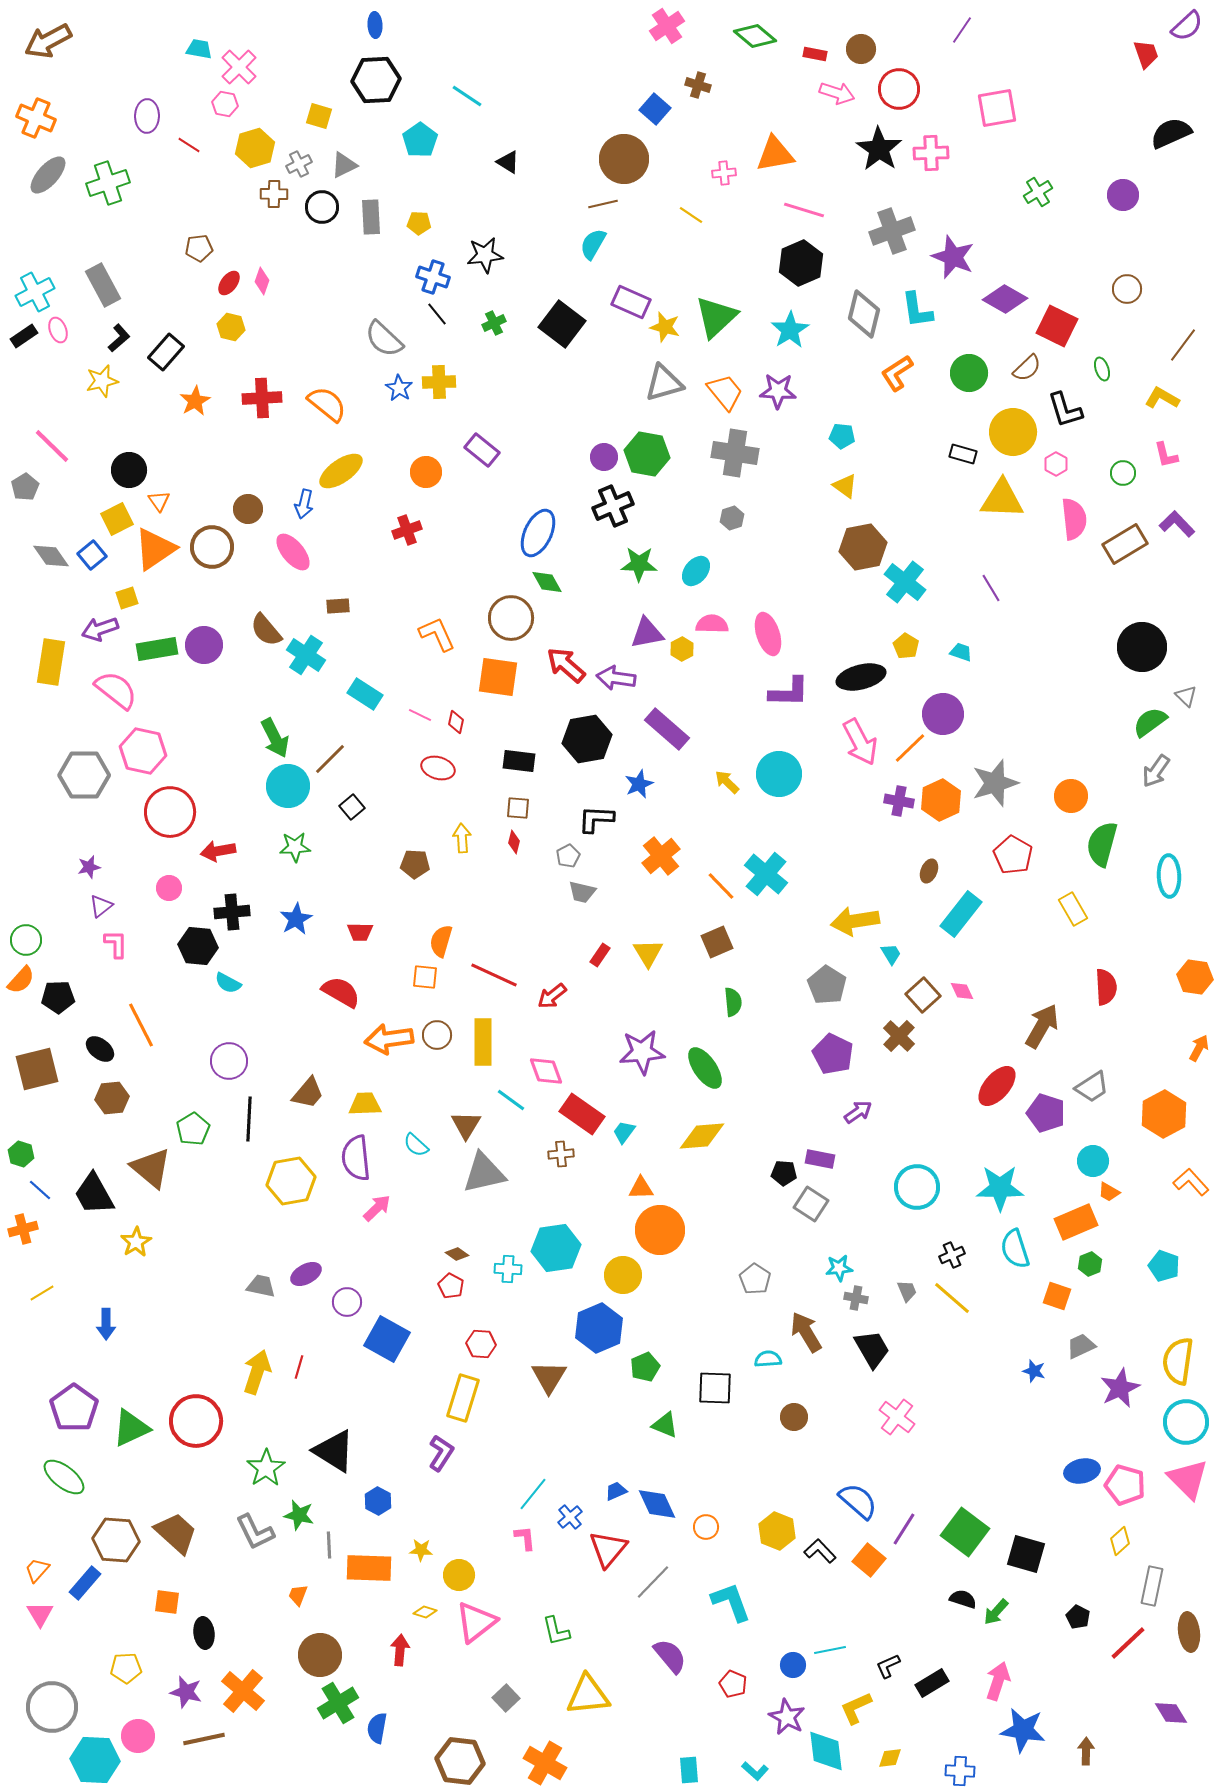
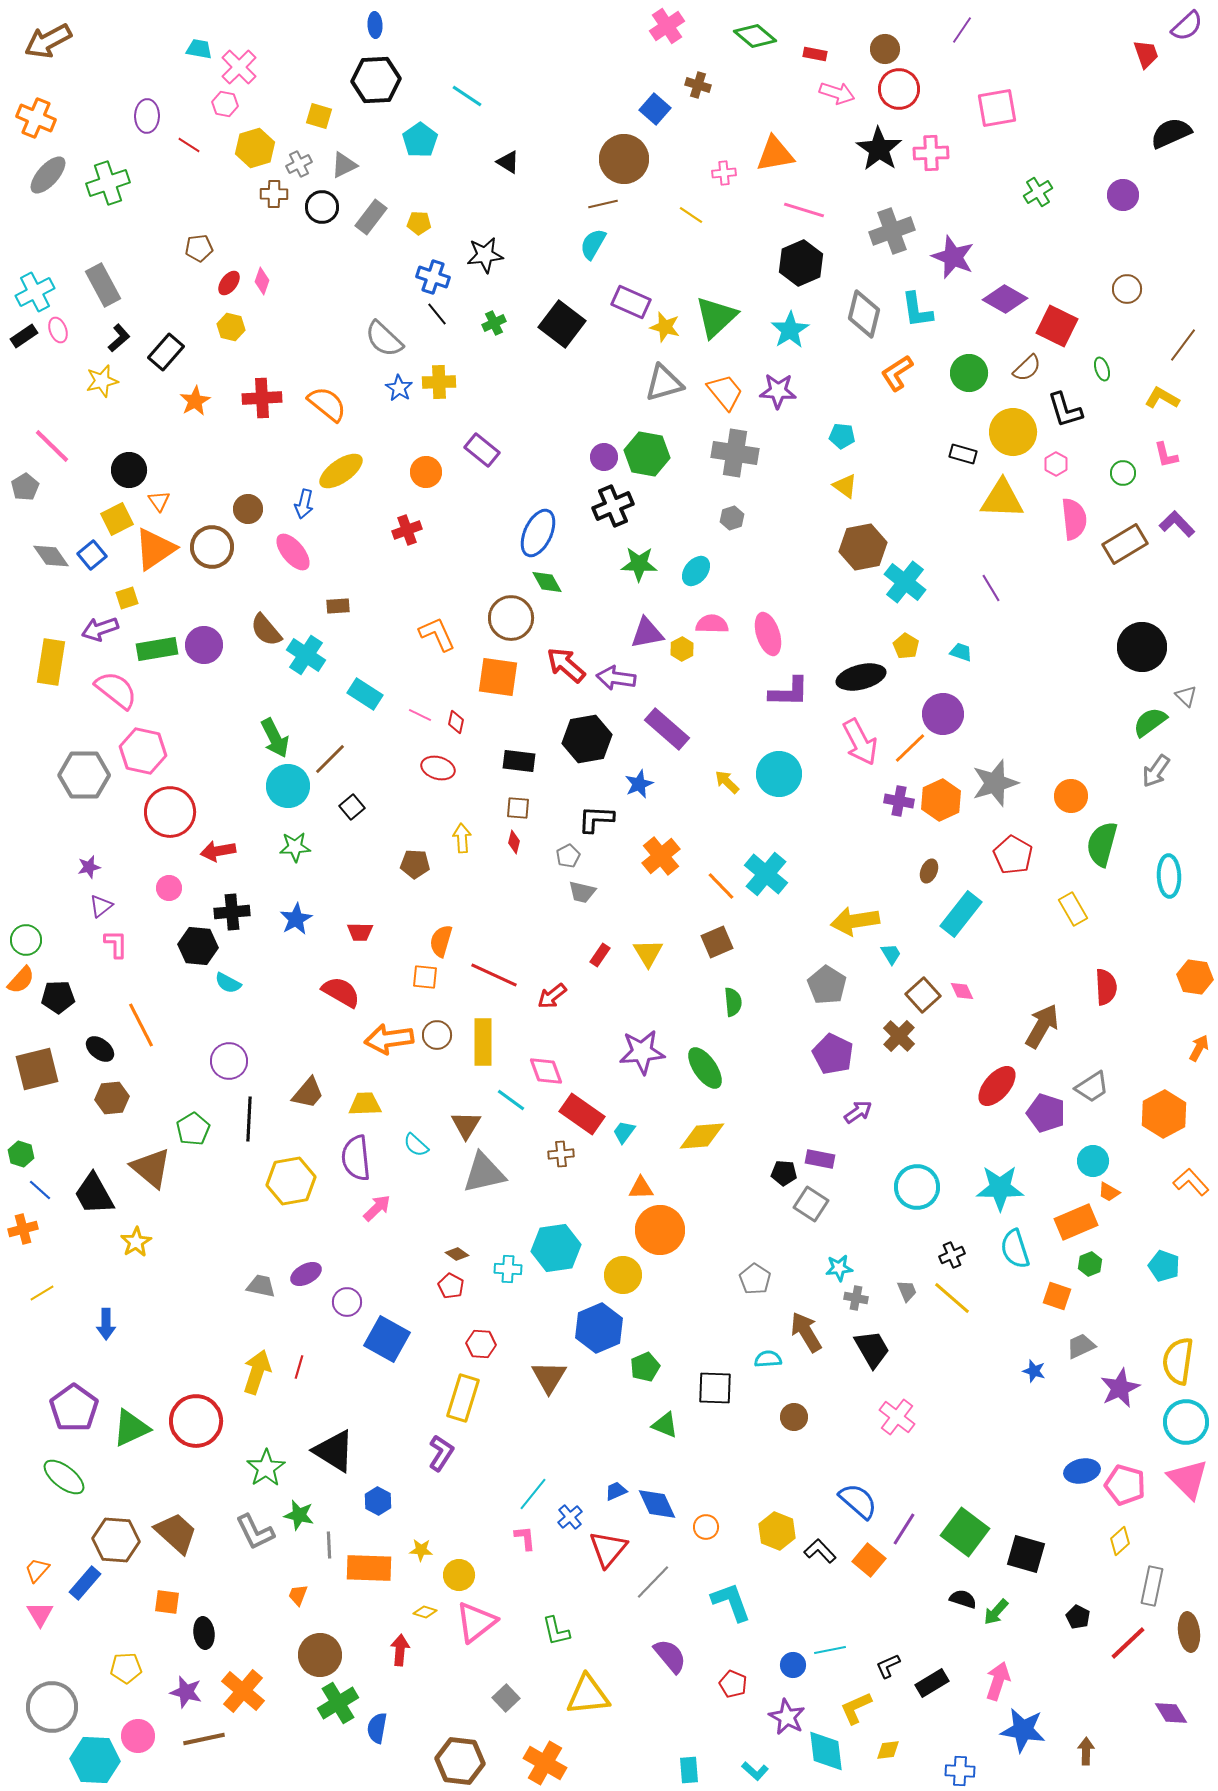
brown circle at (861, 49): moved 24 px right
gray rectangle at (371, 217): rotated 40 degrees clockwise
yellow diamond at (890, 1758): moved 2 px left, 8 px up
